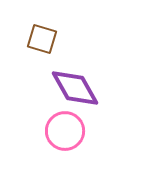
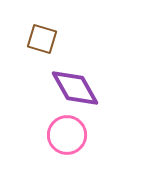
pink circle: moved 2 px right, 4 px down
